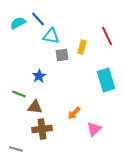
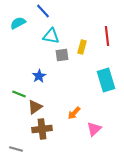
blue line: moved 5 px right, 8 px up
red line: rotated 18 degrees clockwise
brown triangle: rotated 42 degrees counterclockwise
